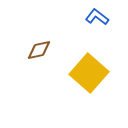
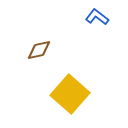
yellow square: moved 19 px left, 21 px down
